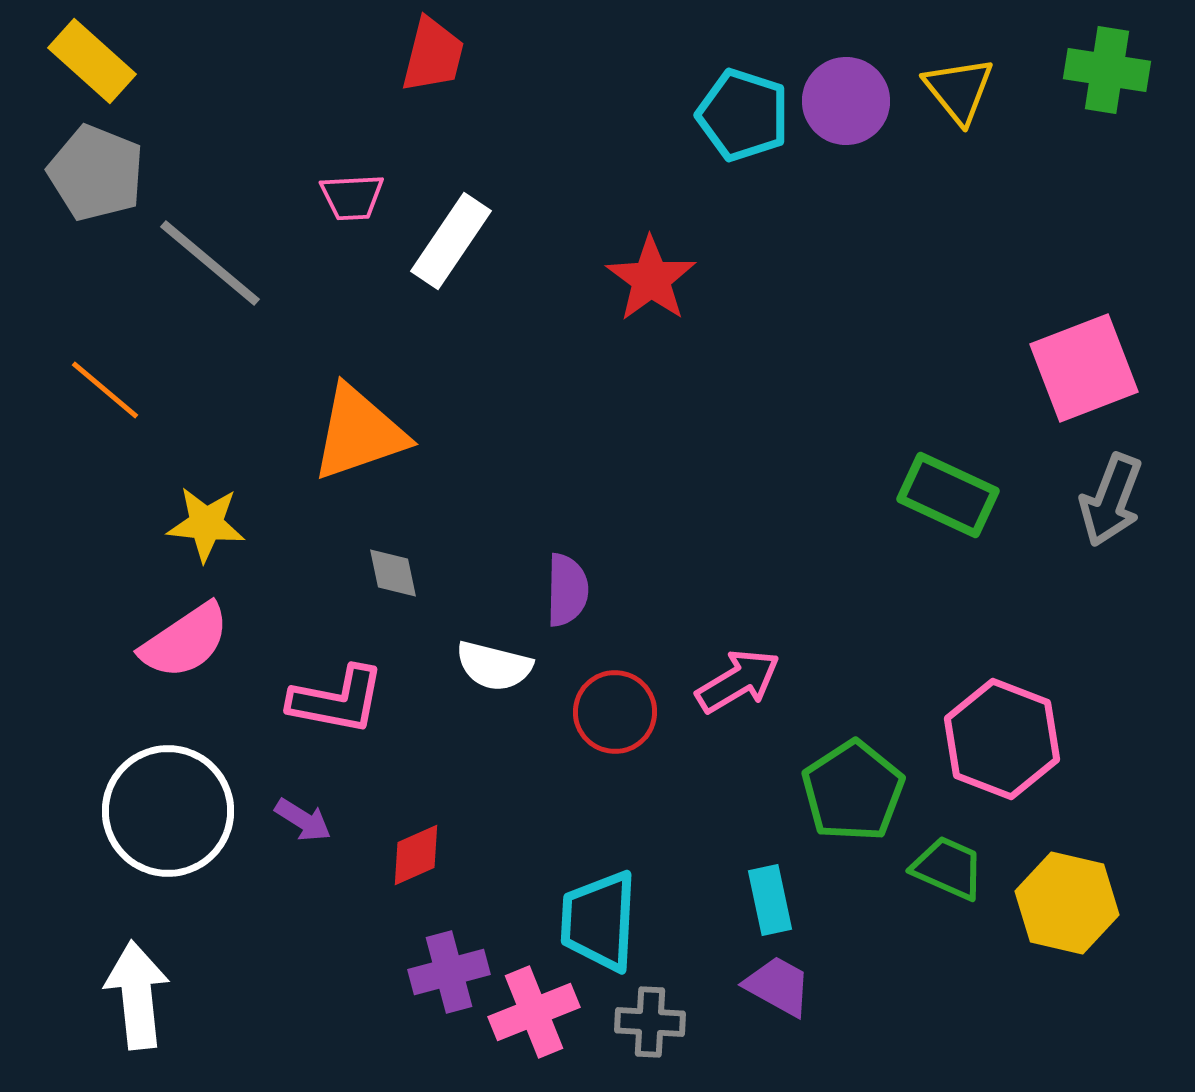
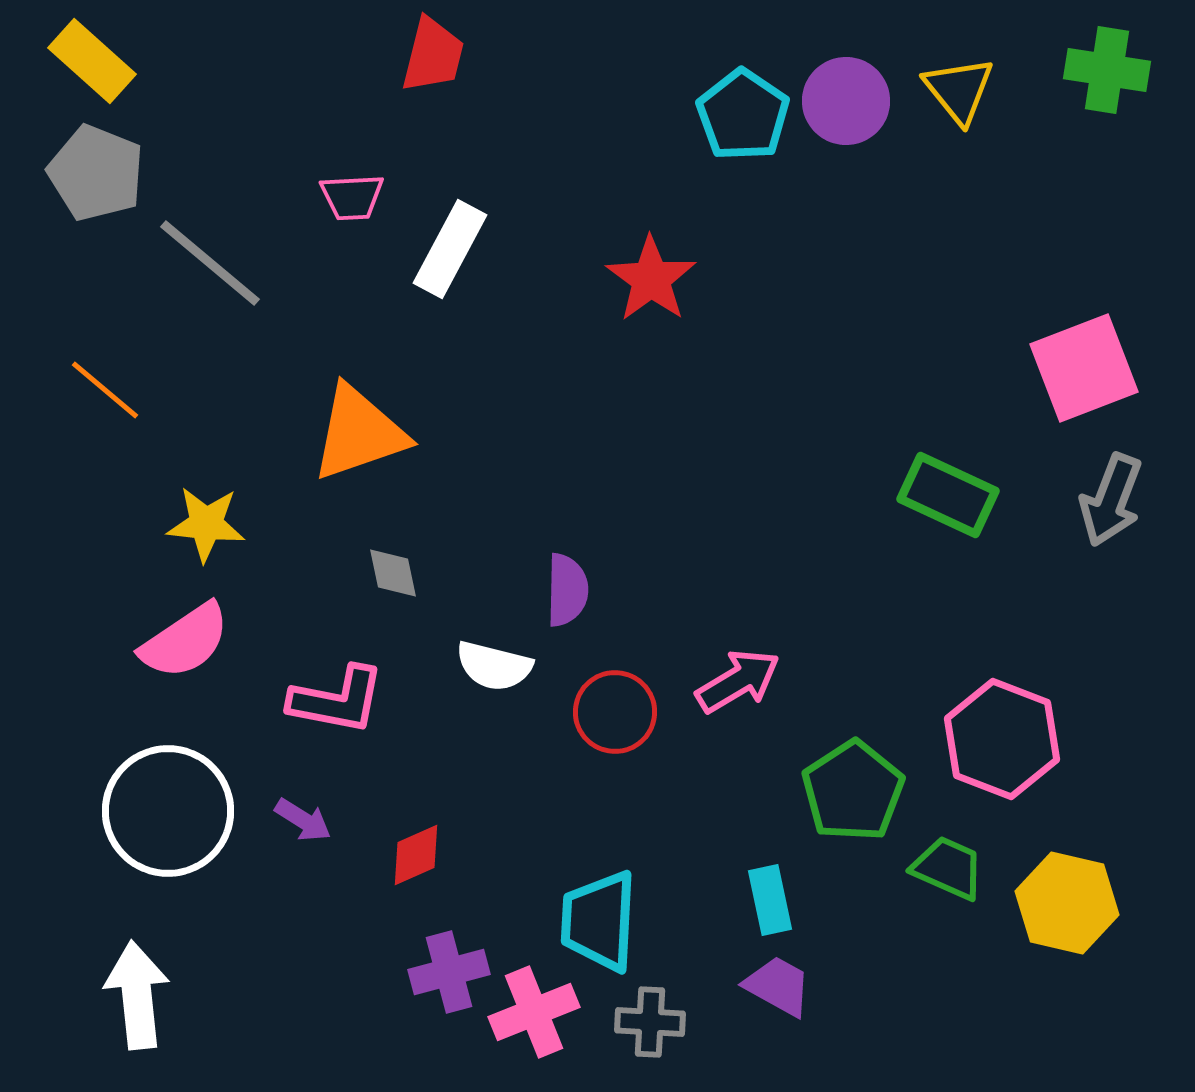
cyan pentagon: rotated 16 degrees clockwise
white rectangle: moved 1 px left, 8 px down; rotated 6 degrees counterclockwise
